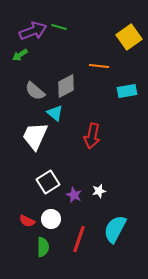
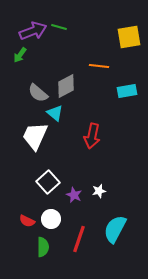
yellow square: rotated 25 degrees clockwise
green arrow: rotated 21 degrees counterclockwise
gray semicircle: moved 3 px right, 2 px down
white square: rotated 10 degrees counterclockwise
